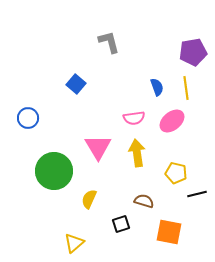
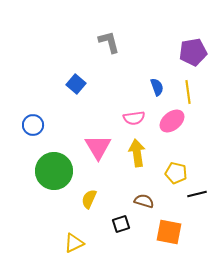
yellow line: moved 2 px right, 4 px down
blue circle: moved 5 px right, 7 px down
yellow triangle: rotated 15 degrees clockwise
